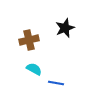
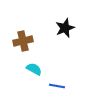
brown cross: moved 6 px left, 1 px down
blue line: moved 1 px right, 3 px down
